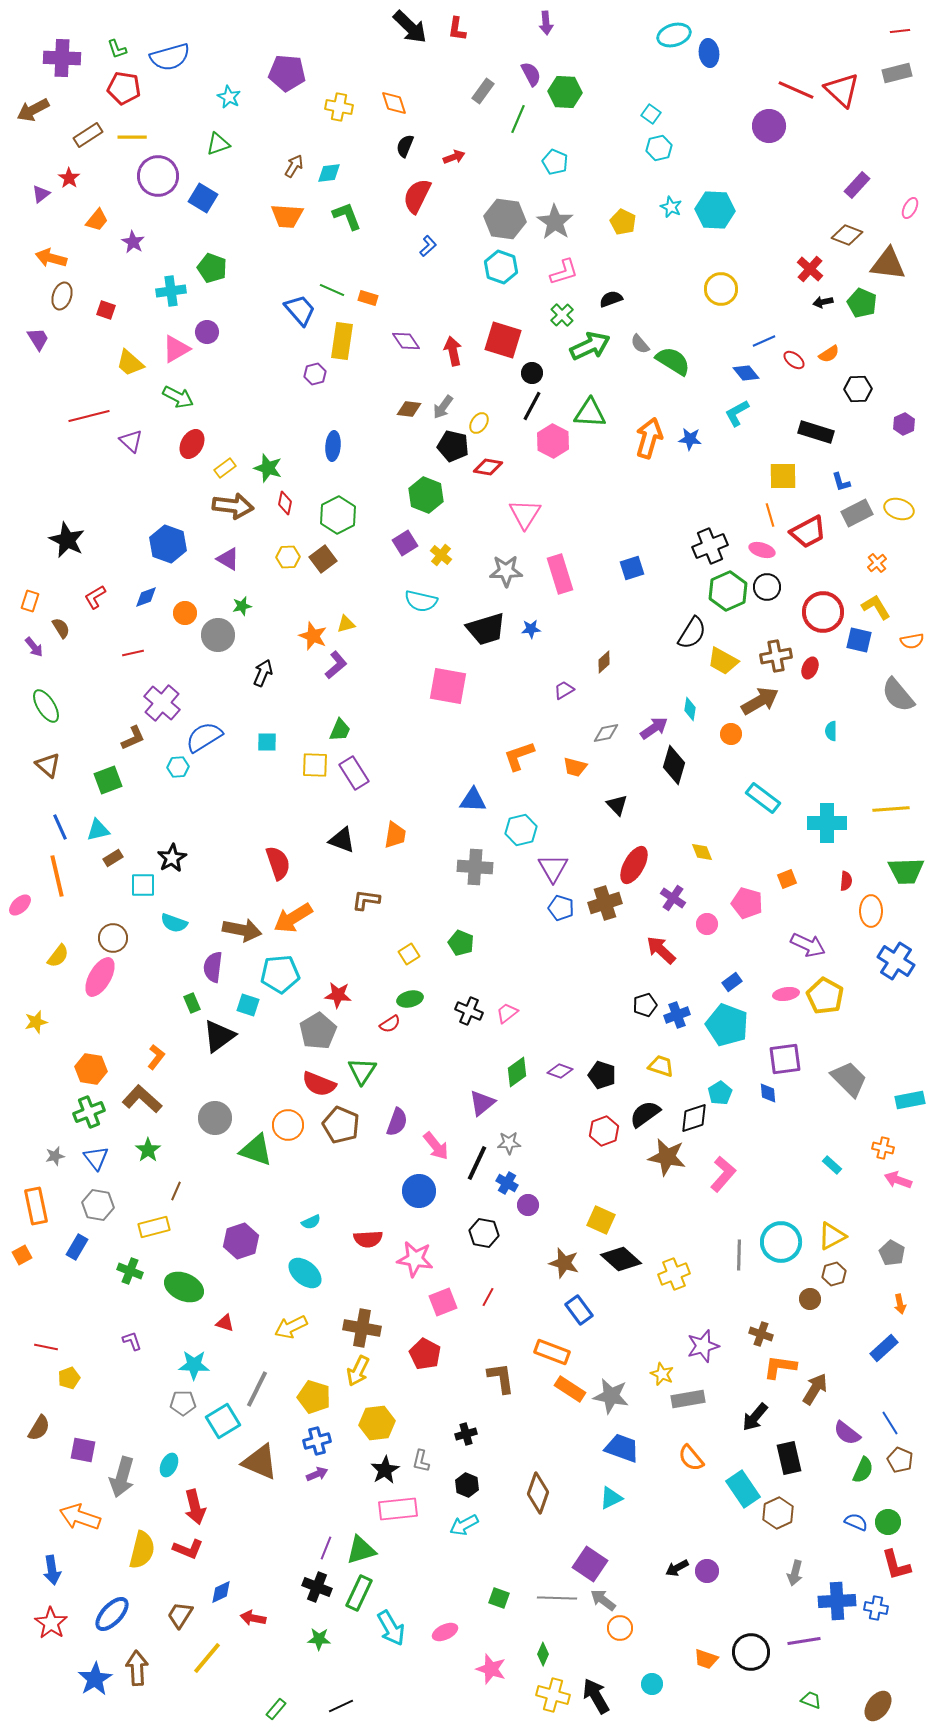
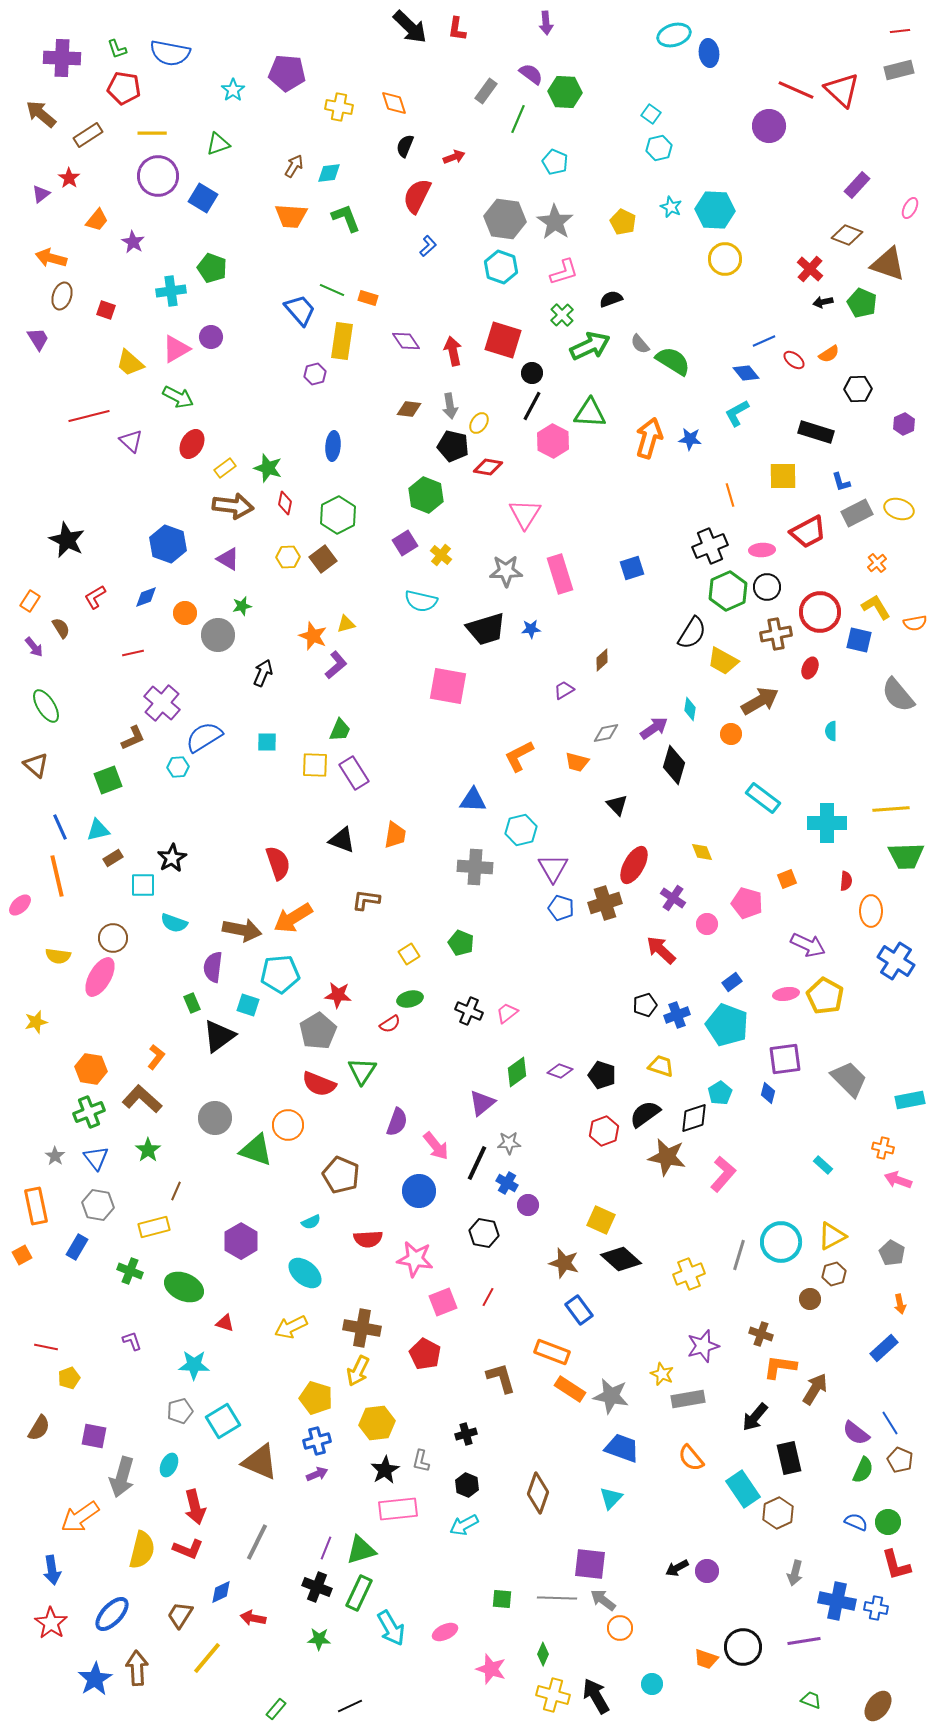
blue semicircle at (170, 57): moved 4 px up; rotated 27 degrees clockwise
gray rectangle at (897, 73): moved 2 px right, 3 px up
purple semicircle at (531, 74): rotated 25 degrees counterclockwise
gray rectangle at (483, 91): moved 3 px right
cyan star at (229, 97): moved 4 px right, 7 px up; rotated 10 degrees clockwise
brown arrow at (33, 110): moved 8 px right, 4 px down; rotated 68 degrees clockwise
yellow line at (132, 137): moved 20 px right, 4 px up
orange trapezoid at (287, 216): moved 4 px right
green L-shape at (347, 216): moved 1 px left, 2 px down
brown triangle at (888, 264): rotated 12 degrees clockwise
yellow circle at (721, 289): moved 4 px right, 30 px up
purple circle at (207, 332): moved 4 px right, 5 px down
gray arrow at (443, 407): moved 7 px right, 1 px up; rotated 45 degrees counterclockwise
orange line at (770, 515): moved 40 px left, 20 px up
pink ellipse at (762, 550): rotated 20 degrees counterclockwise
orange rectangle at (30, 601): rotated 15 degrees clockwise
red circle at (823, 612): moved 3 px left
orange semicircle at (912, 641): moved 3 px right, 18 px up
brown cross at (776, 656): moved 22 px up
brown diamond at (604, 662): moved 2 px left, 2 px up
orange L-shape at (519, 756): rotated 8 degrees counterclockwise
brown triangle at (48, 765): moved 12 px left
orange trapezoid at (575, 767): moved 2 px right, 5 px up
green trapezoid at (906, 871): moved 15 px up
yellow semicircle at (58, 956): rotated 60 degrees clockwise
blue diamond at (768, 1093): rotated 20 degrees clockwise
brown pentagon at (341, 1125): moved 50 px down
gray star at (55, 1156): rotated 24 degrees counterclockwise
cyan rectangle at (832, 1165): moved 9 px left
purple hexagon at (241, 1241): rotated 12 degrees counterclockwise
gray line at (739, 1255): rotated 16 degrees clockwise
yellow cross at (674, 1274): moved 15 px right
brown L-shape at (501, 1378): rotated 8 degrees counterclockwise
gray line at (257, 1389): moved 153 px down
yellow pentagon at (314, 1397): moved 2 px right, 1 px down
gray pentagon at (183, 1403): moved 3 px left, 8 px down; rotated 15 degrees counterclockwise
purple semicircle at (847, 1433): moved 9 px right
purple square at (83, 1450): moved 11 px right, 14 px up
cyan triangle at (611, 1498): rotated 20 degrees counterclockwise
orange arrow at (80, 1517): rotated 54 degrees counterclockwise
purple square at (590, 1564): rotated 28 degrees counterclockwise
green square at (499, 1598): moved 3 px right, 1 px down; rotated 15 degrees counterclockwise
blue cross at (837, 1601): rotated 15 degrees clockwise
black circle at (751, 1652): moved 8 px left, 5 px up
black line at (341, 1706): moved 9 px right
